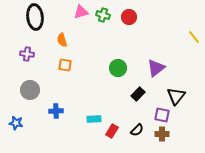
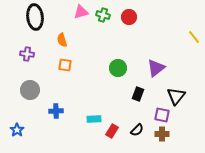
black rectangle: rotated 24 degrees counterclockwise
blue star: moved 1 px right, 7 px down; rotated 24 degrees clockwise
